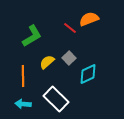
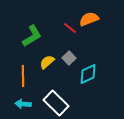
white rectangle: moved 4 px down
